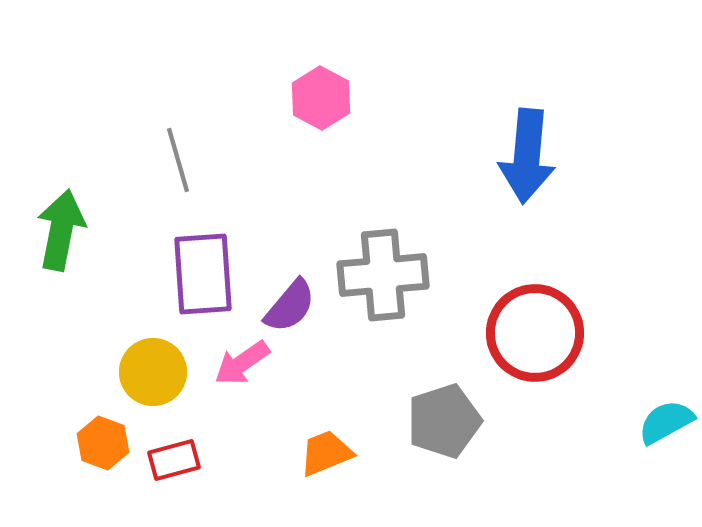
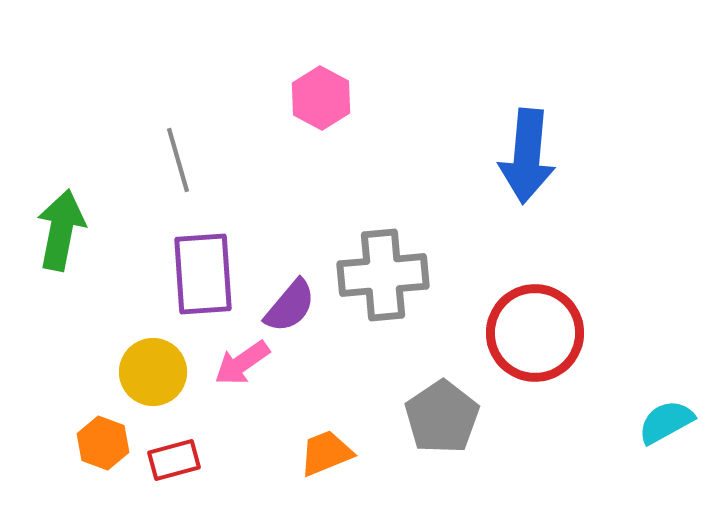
gray pentagon: moved 2 px left, 4 px up; rotated 16 degrees counterclockwise
